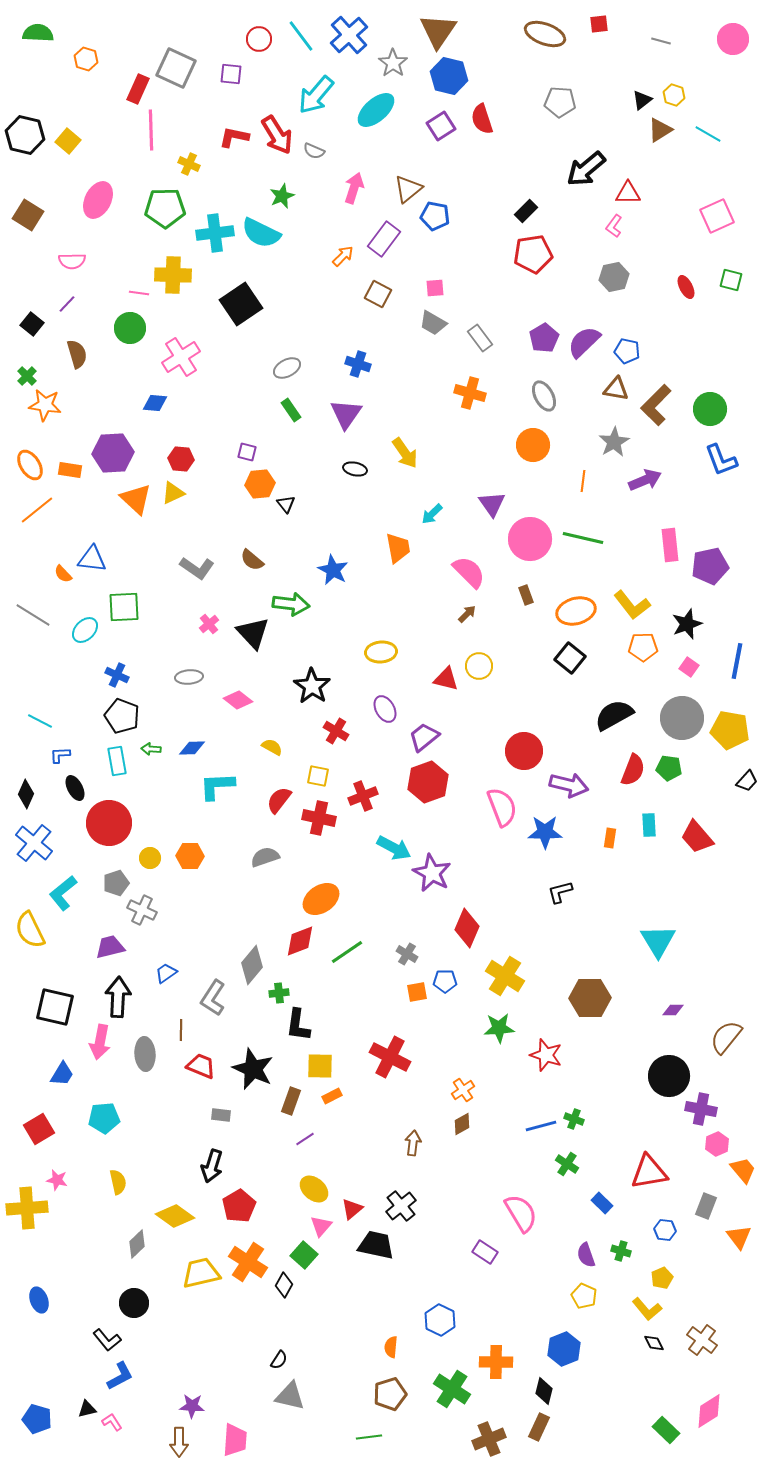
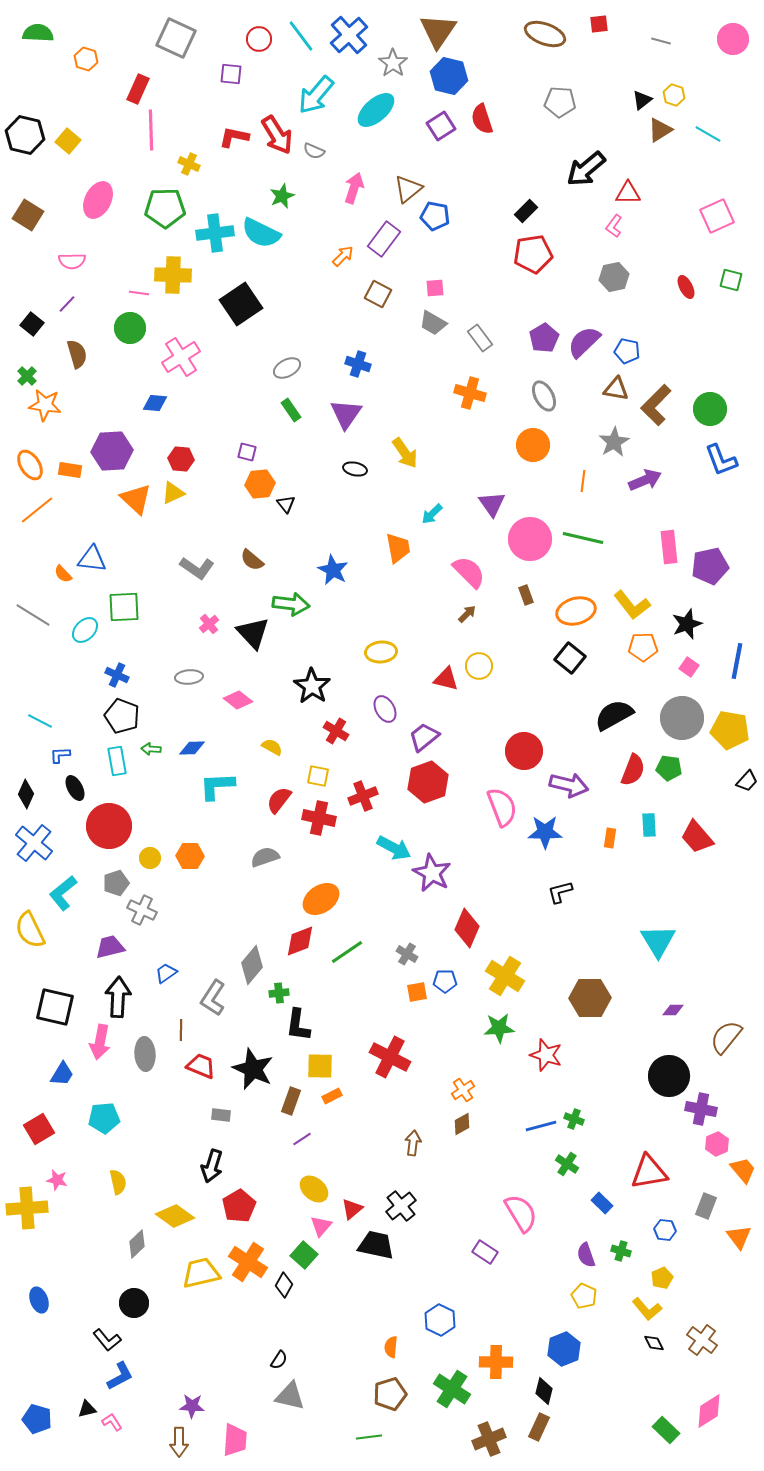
gray square at (176, 68): moved 30 px up
purple hexagon at (113, 453): moved 1 px left, 2 px up
pink rectangle at (670, 545): moved 1 px left, 2 px down
red circle at (109, 823): moved 3 px down
purple line at (305, 1139): moved 3 px left
